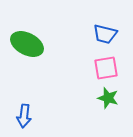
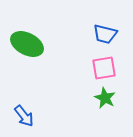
pink square: moved 2 px left
green star: moved 3 px left; rotated 10 degrees clockwise
blue arrow: rotated 45 degrees counterclockwise
